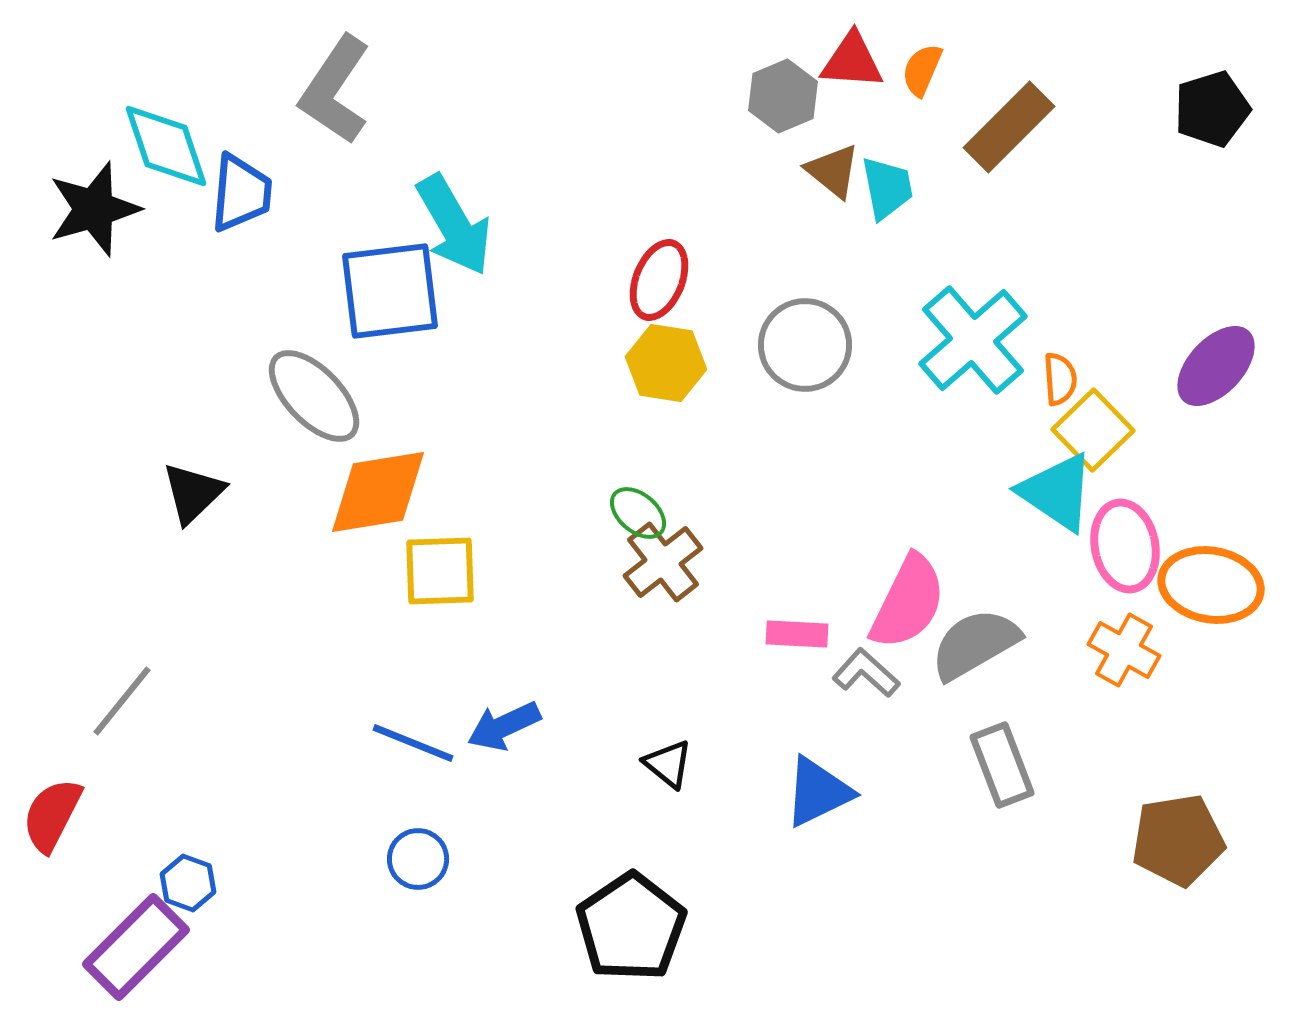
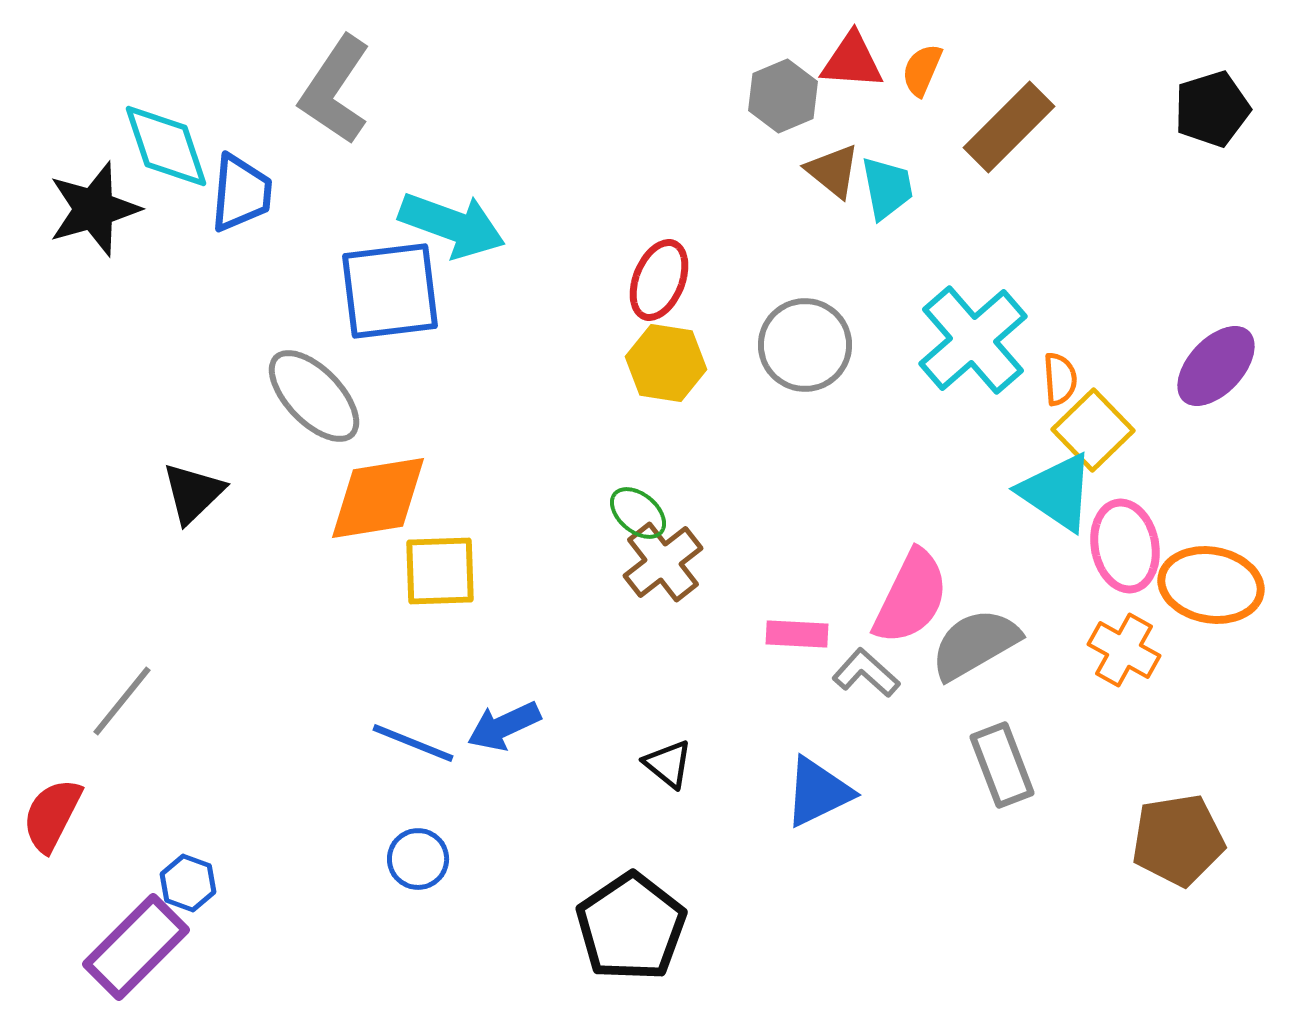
cyan arrow at (454, 225): moved 2 px left; rotated 40 degrees counterclockwise
orange diamond at (378, 492): moved 6 px down
pink semicircle at (908, 602): moved 3 px right, 5 px up
